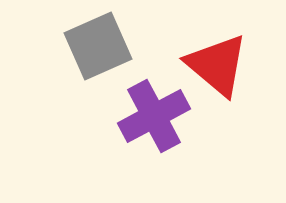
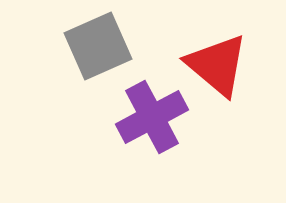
purple cross: moved 2 px left, 1 px down
